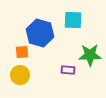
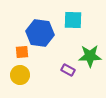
blue hexagon: rotated 8 degrees counterclockwise
green star: moved 1 px down
purple rectangle: rotated 24 degrees clockwise
